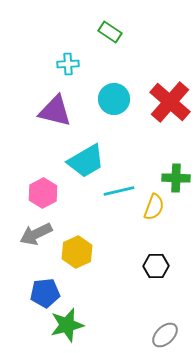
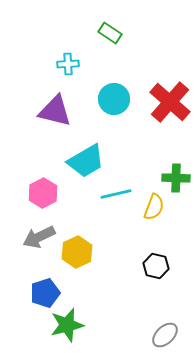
green rectangle: moved 1 px down
cyan line: moved 3 px left, 3 px down
gray arrow: moved 3 px right, 3 px down
black hexagon: rotated 15 degrees clockwise
blue pentagon: rotated 12 degrees counterclockwise
